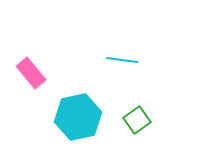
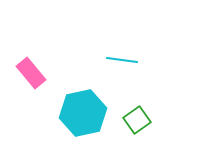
cyan hexagon: moved 5 px right, 4 px up
